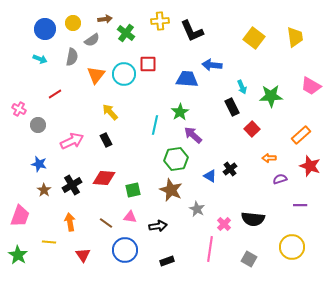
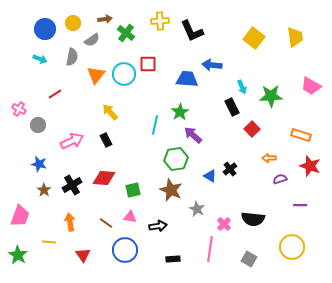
orange rectangle at (301, 135): rotated 60 degrees clockwise
black rectangle at (167, 261): moved 6 px right, 2 px up; rotated 16 degrees clockwise
